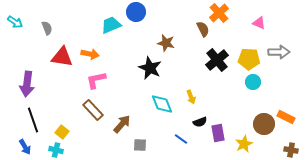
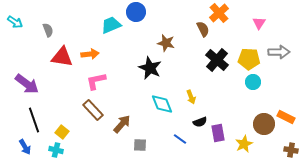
pink triangle: rotated 40 degrees clockwise
gray semicircle: moved 1 px right, 2 px down
orange arrow: rotated 18 degrees counterclockwise
black cross: rotated 10 degrees counterclockwise
pink L-shape: moved 1 px down
purple arrow: rotated 60 degrees counterclockwise
black line: moved 1 px right
blue line: moved 1 px left
